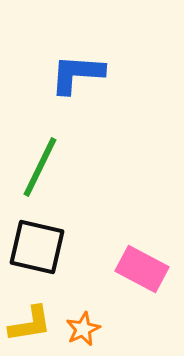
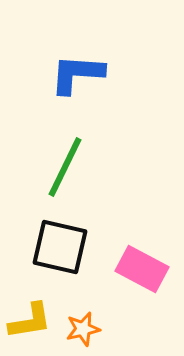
green line: moved 25 px right
black square: moved 23 px right
yellow L-shape: moved 3 px up
orange star: rotated 12 degrees clockwise
